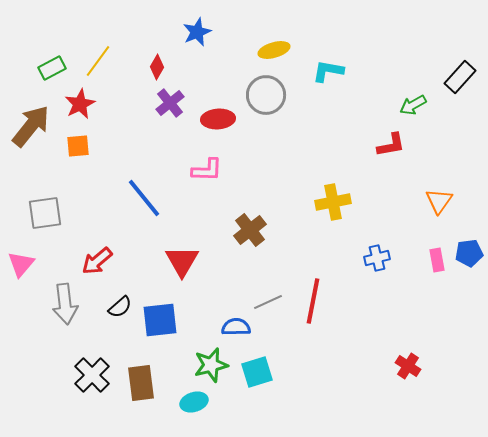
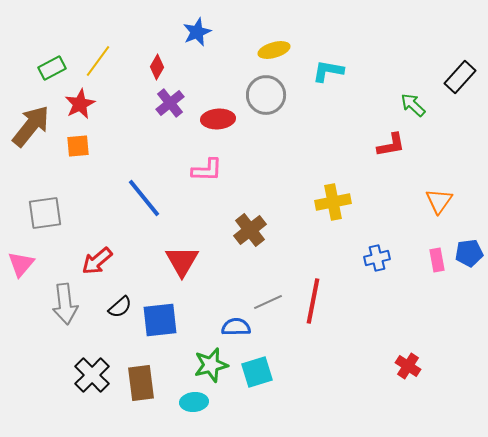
green arrow: rotated 72 degrees clockwise
cyan ellipse: rotated 12 degrees clockwise
